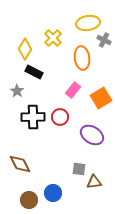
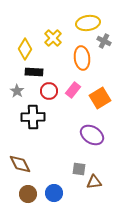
gray cross: moved 1 px down
black rectangle: rotated 24 degrees counterclockwise
orange square: moved 1 px left
red circle: moved 11 px left, 26 px up
blue circle: moved 1 px right
brown circle: moved 1 px left, 6 px up
